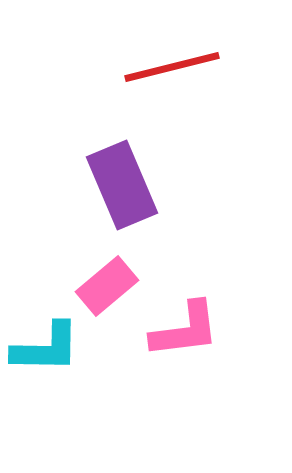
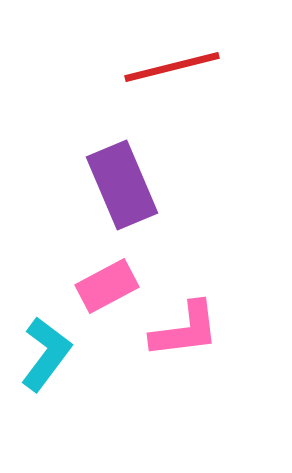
pink rectangle: rotated 12 degrees clockwise
cyan L-shape: moved 6 px down; rotated 54 degrees counterclockwise
